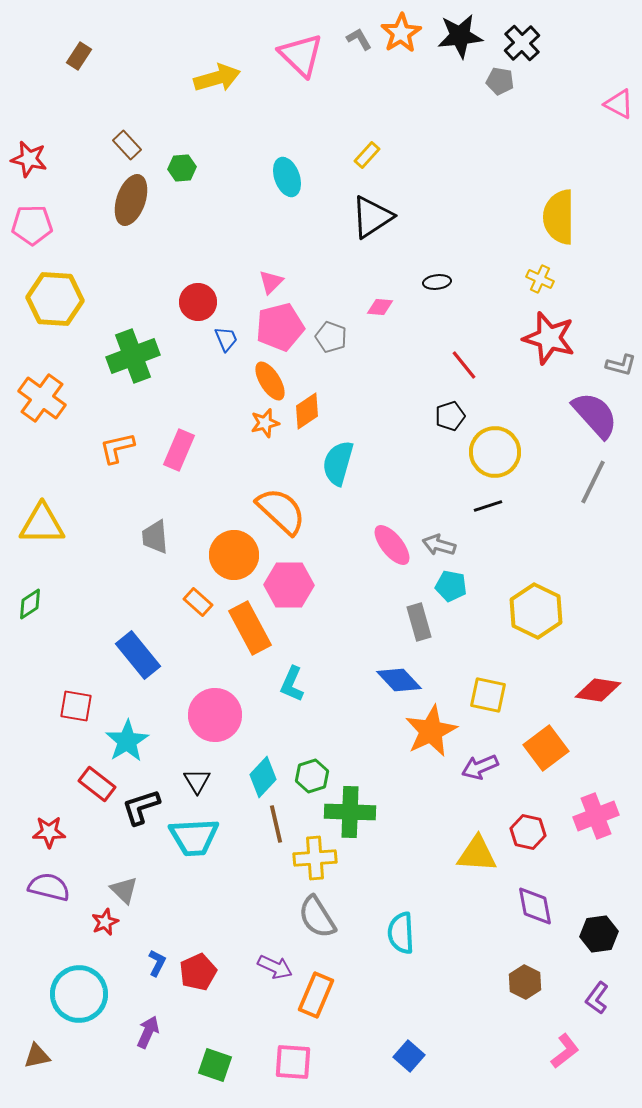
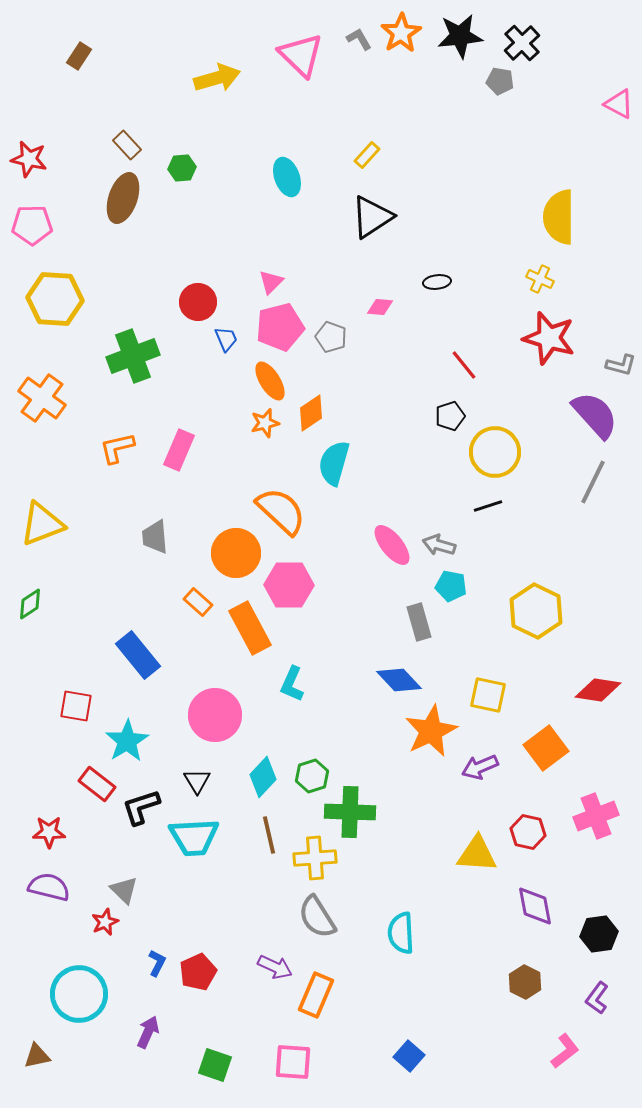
brown ellipse at (131, 200): moved 8 px left, 2 px up
orange diamond at (307, 411): moved 4 px right, 2 px down
cyan semicircle at (338, 463): moved 4 px left
yellow triangle at (42, 524): rotated 21 degrees counterclockwise
orange circle at (234, 555): moved 2 px right, 2 px up
brown line at (276, 824): moved 7 px left, 11 px down
